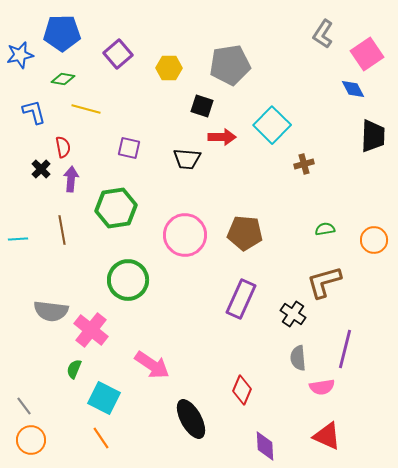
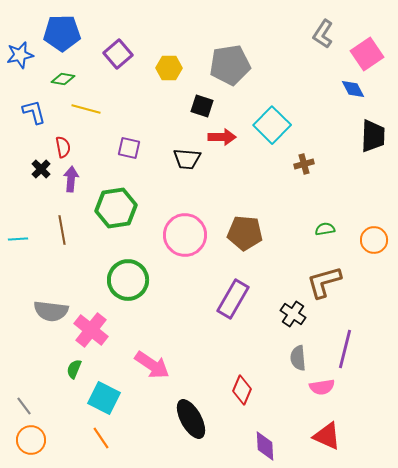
purple rectangle at (241, 299): moved 8 px left; rotated 6 degrees clockwise
